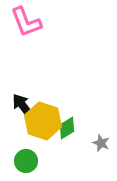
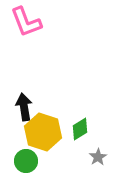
black arrow: moved 1 px right, 1 px down; rotated 28 degrees clockwise
yellow hexagon: moved 11 px down
green diamond: moved 13 px right, 1 px down
gray star: moved 3 px left, 14 px down; rotated 18 degrees clockwise
